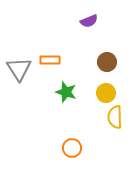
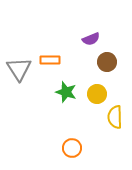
purple semicircle: moved 2 px right, 18 px down
yellow circle: moved 9 px left, 1 px down
